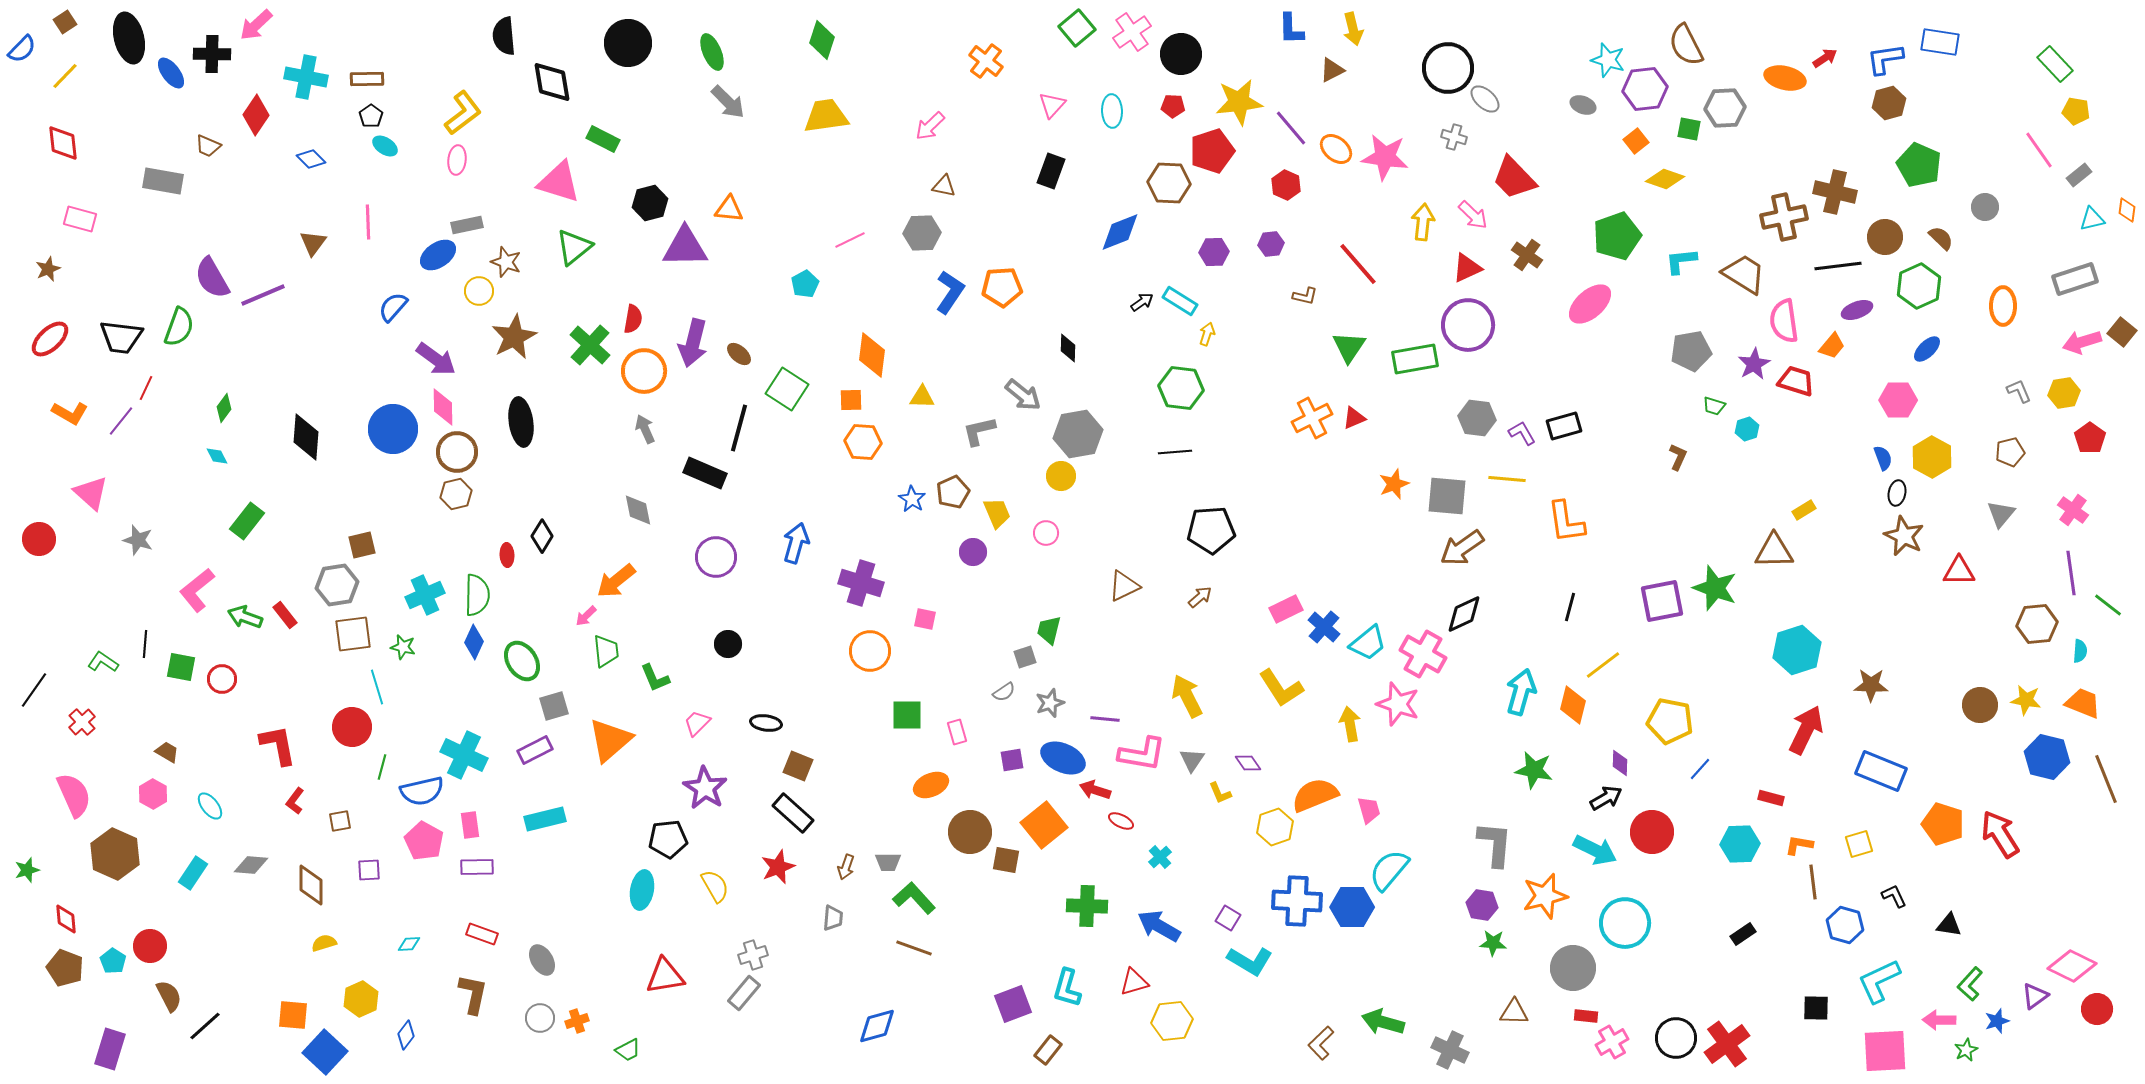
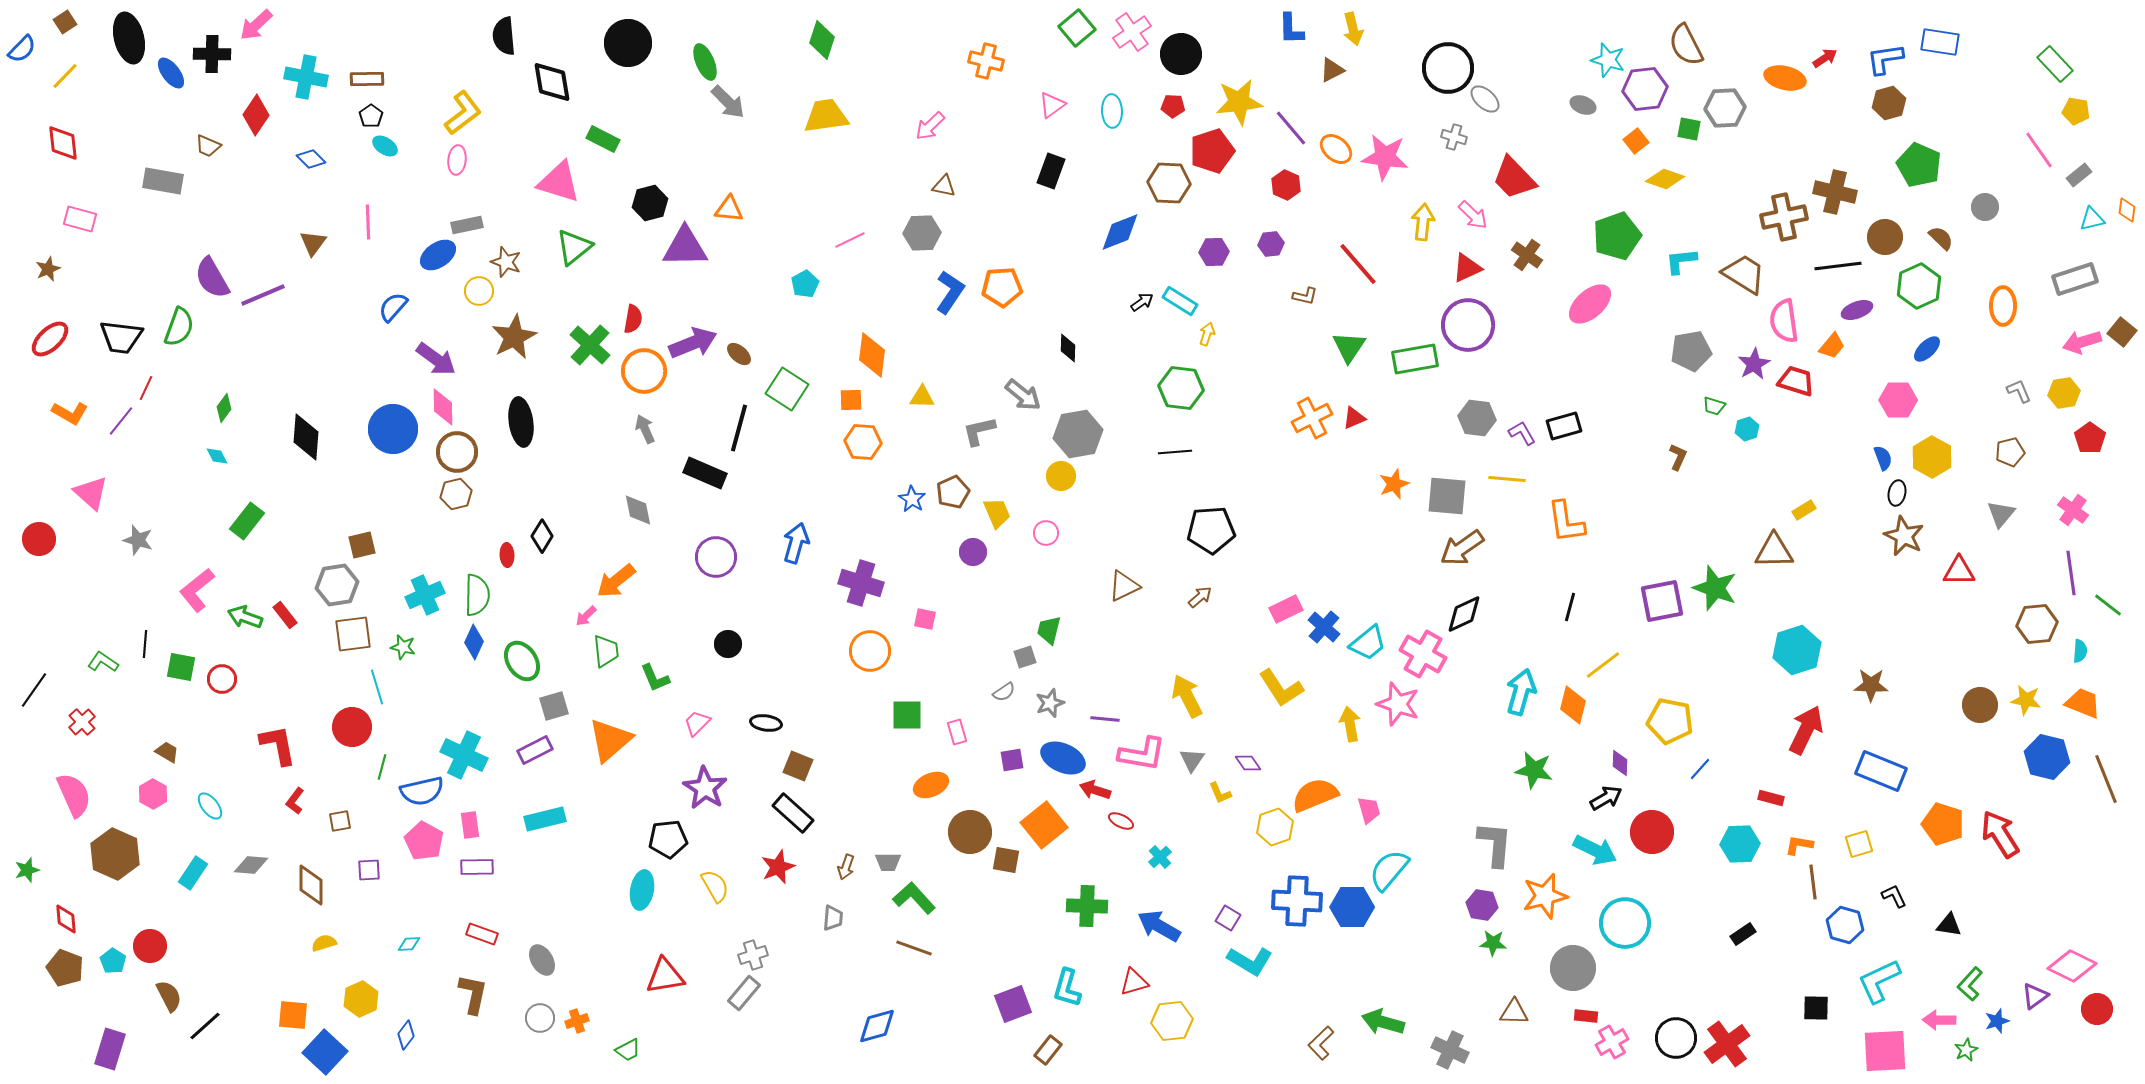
green ellipse at (712, 52): moved 7 px left, 10 px down
orange cross at (986, 61): rotated 24 degrees counterclockwise
pink triangle at (1052, 105): rotated 12 degrees clockwise
purple arrow at (693, 343): rotated 126 degrees counterclockwise
